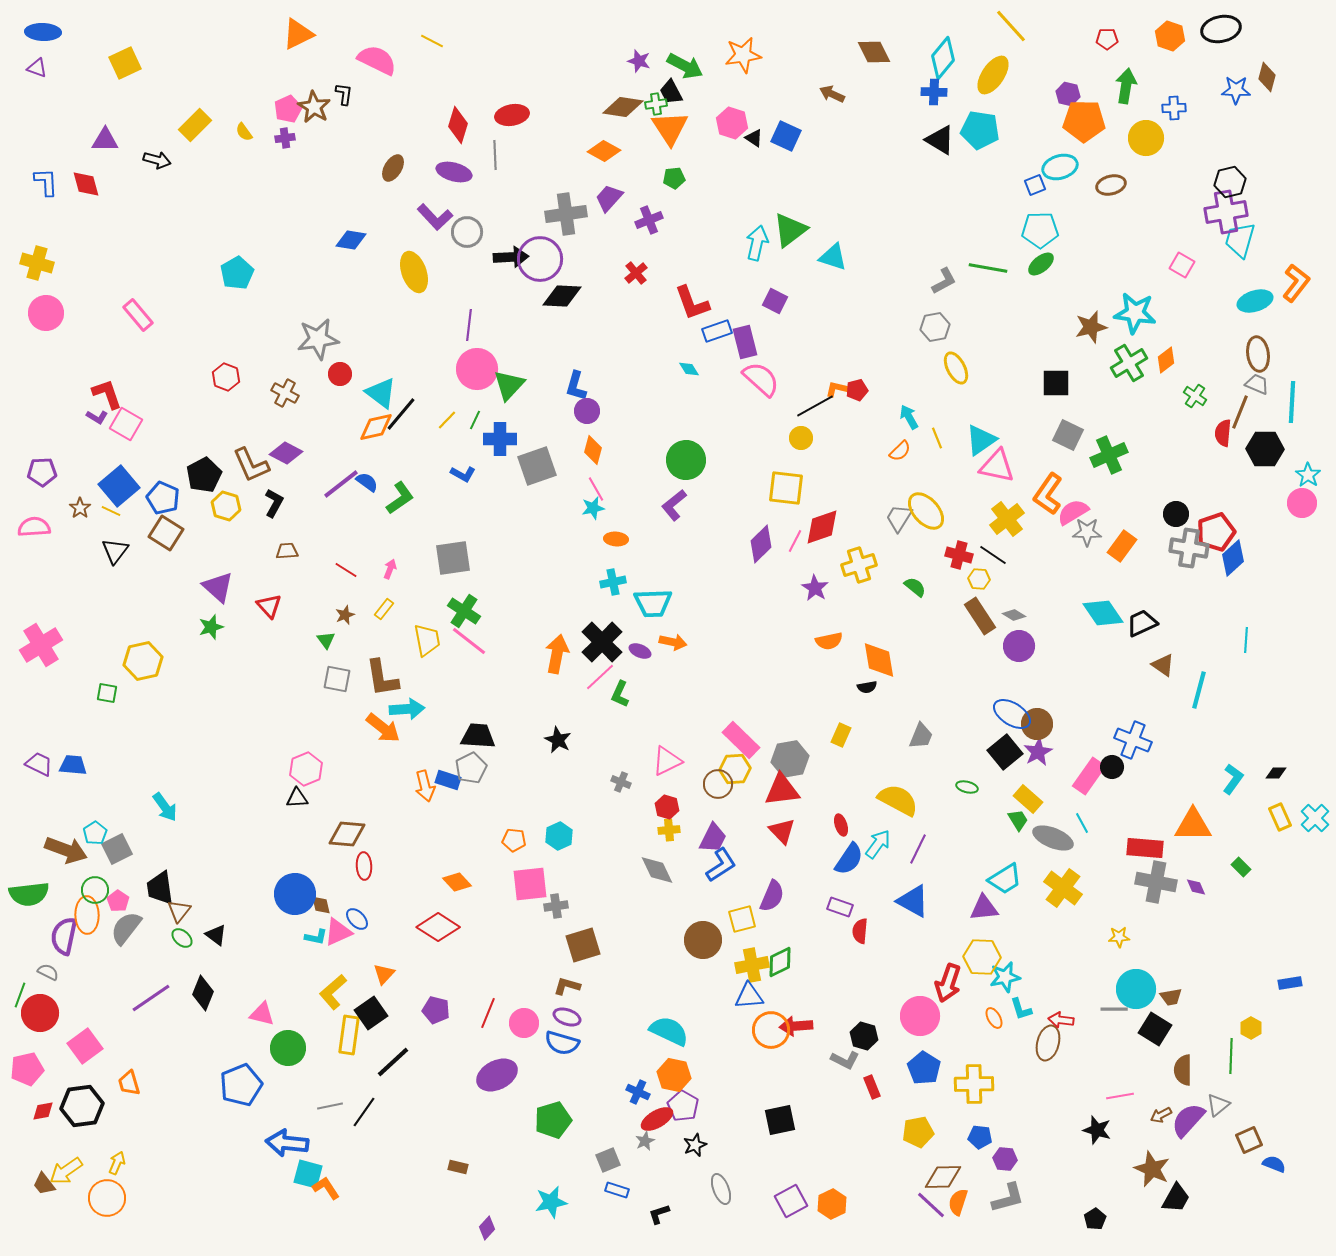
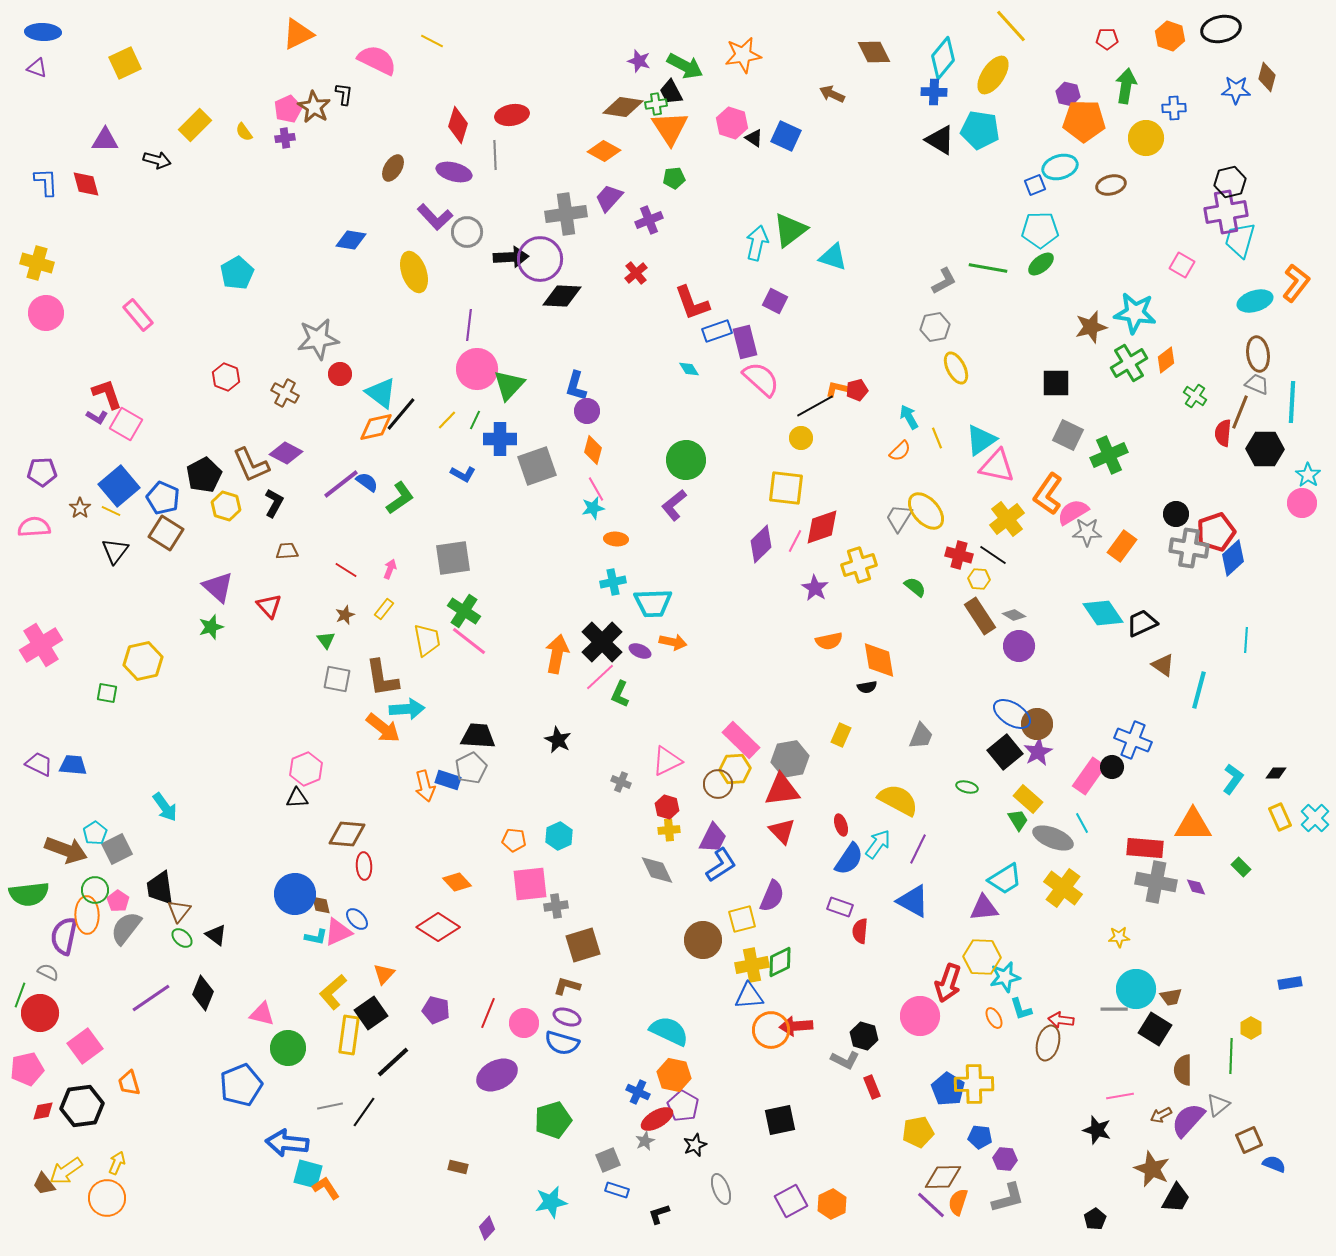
blue pentagon at (924, 1068): moved 24 px right, 21 px down
